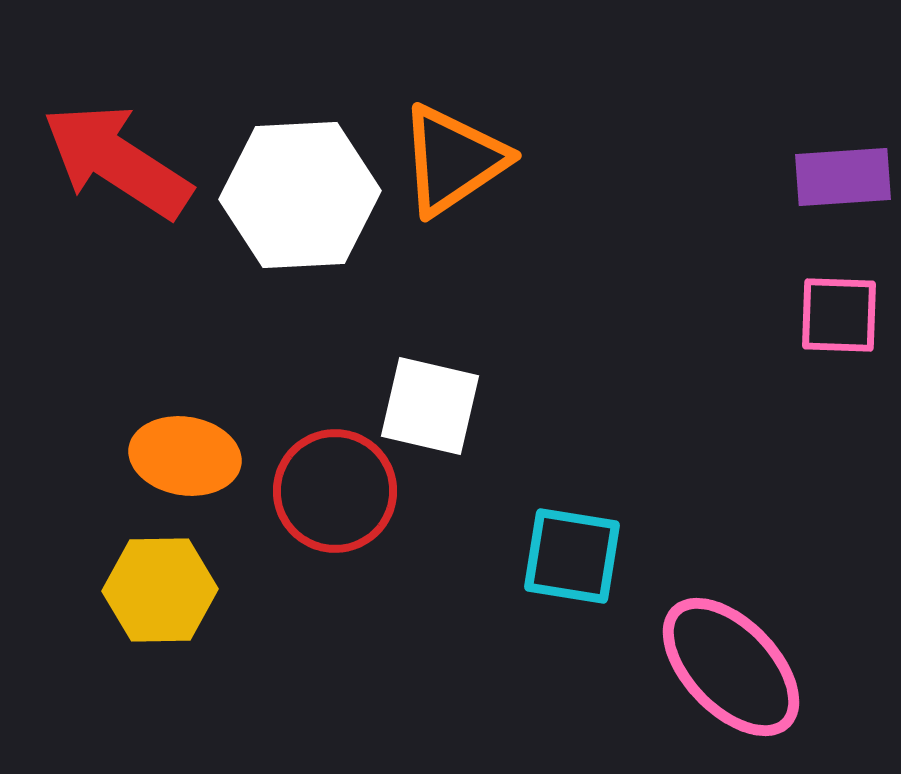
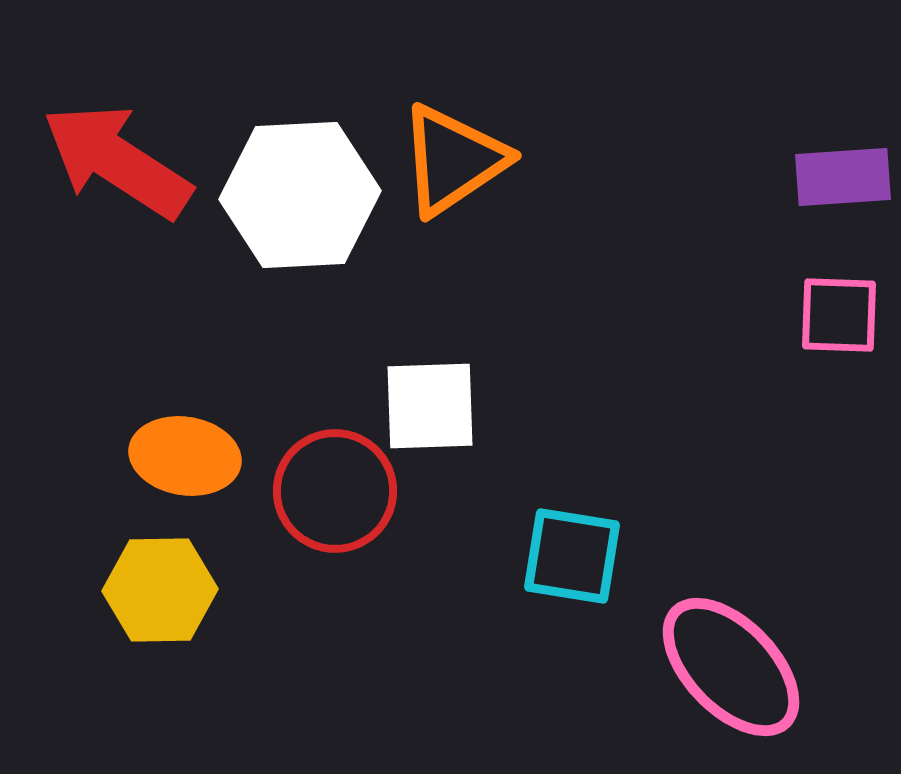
white square: rotated 15 degrees counterclockwise
